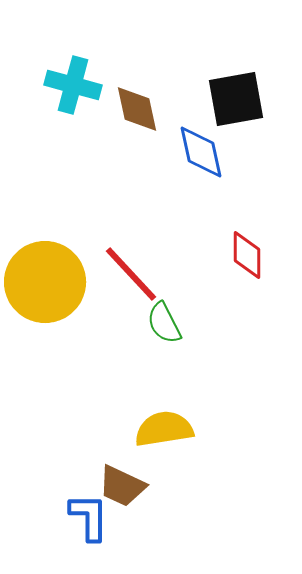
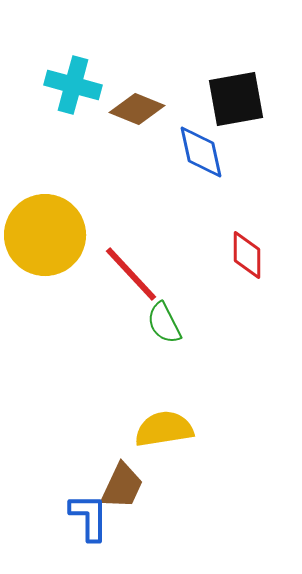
brown diamond: rotated 56 degrees counterclockwise
yellow circle: moved 47 px up
brown trapezoid: rotated 90 degrees counterclockwise
